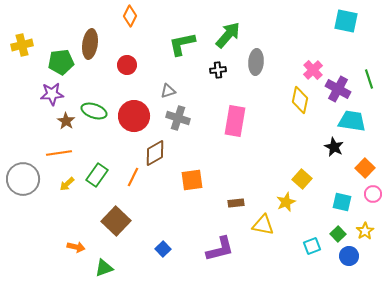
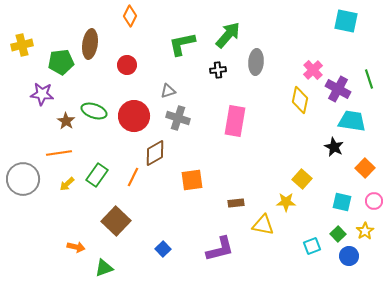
purple star at (52, 94): moved 10 px left; rotated 10 degrees clockwise
pink circle at (373, 194): moved 1 px right, 7 px down
yellow star at (286, 202): rotated 24 degrees clockwise
